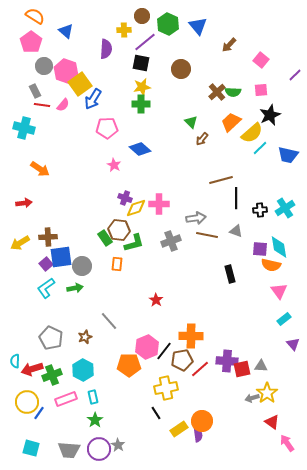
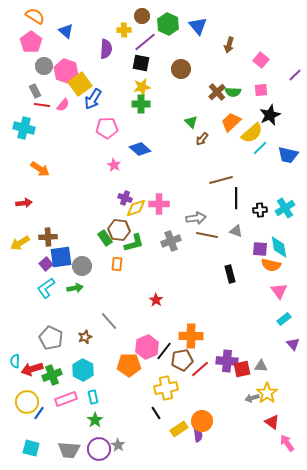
brown arrow at (229, 45): rotated 28 degrees counterclockwise
